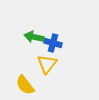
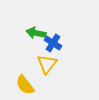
green arrow: moved 2 px right, 4 px up
blue cross: rotated 18 degrees clockwise
